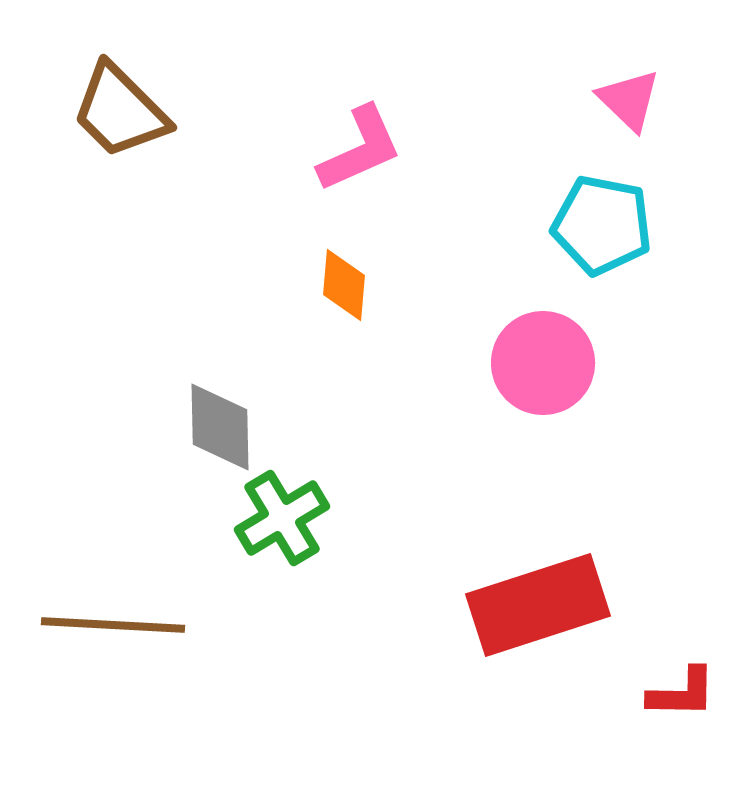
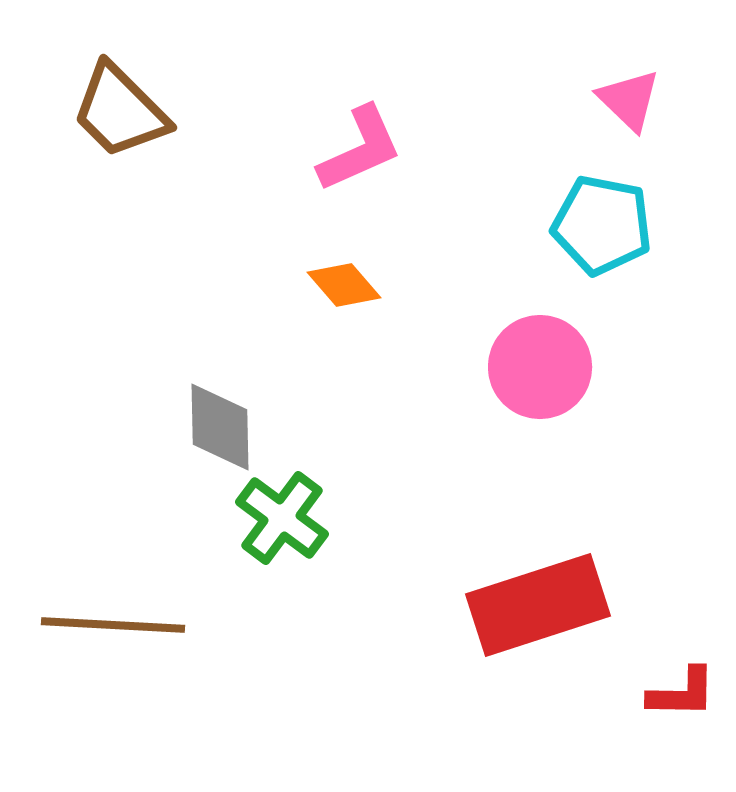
orange diamond: rotated 46 degrees counterclockwise
pink circle: moved 3 px left, 4 px down
green cross: rotated 22 degrees counterclockwise
